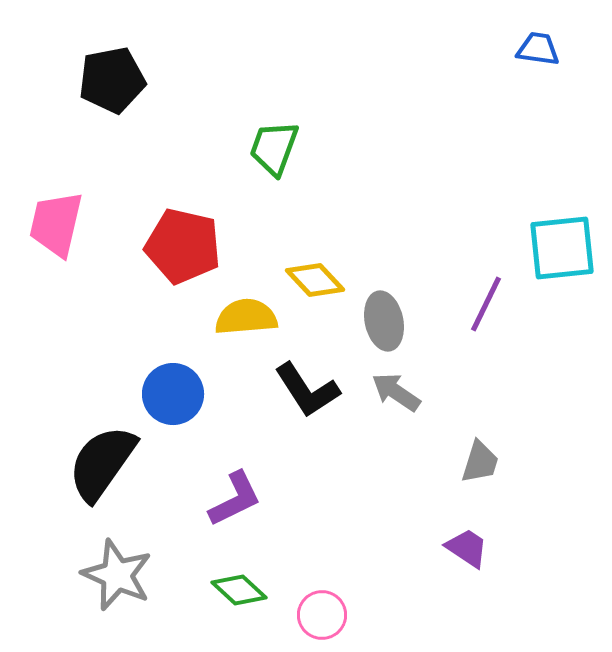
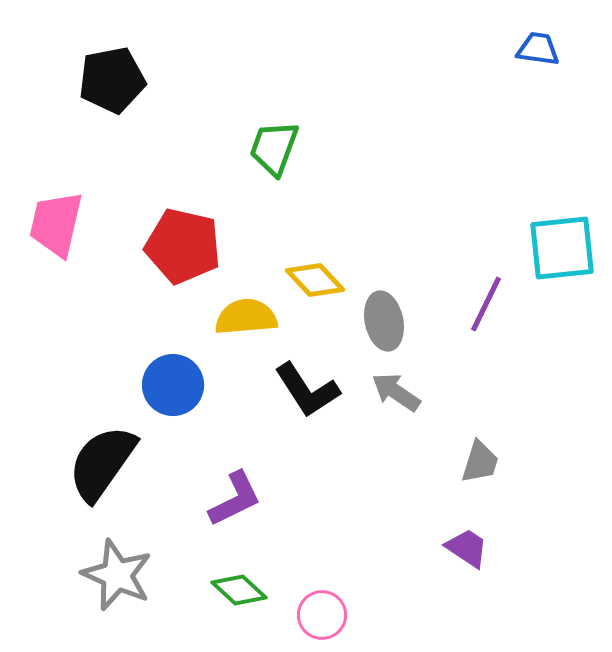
blue circle: moved 9 px up
